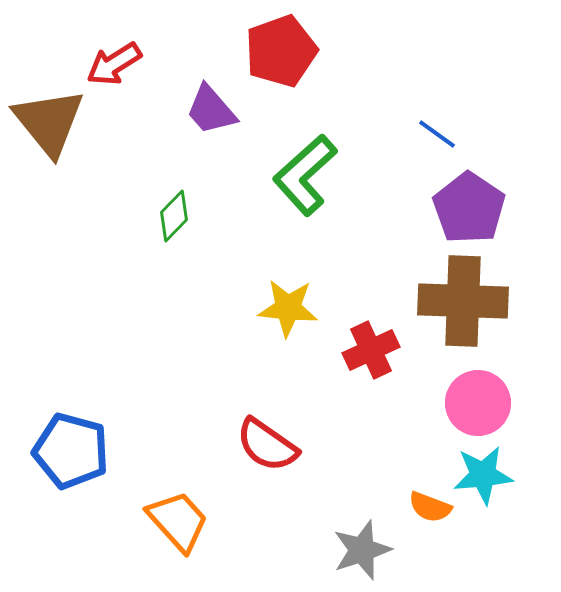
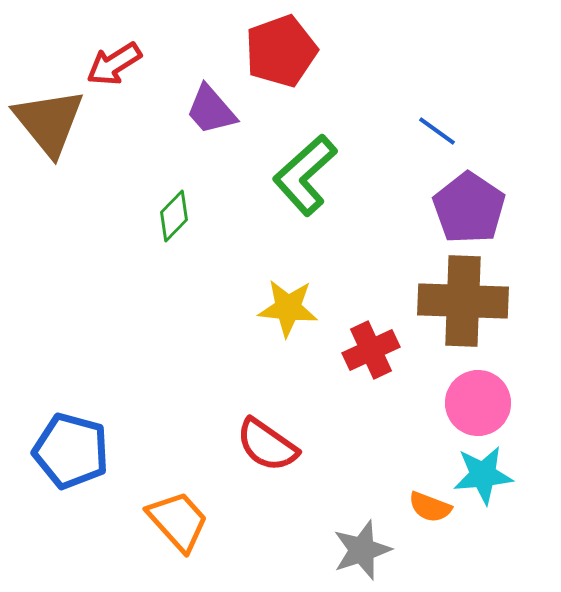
blue line: moved 3 px up
